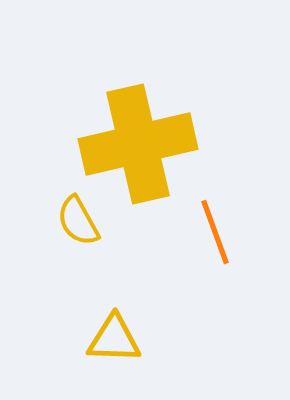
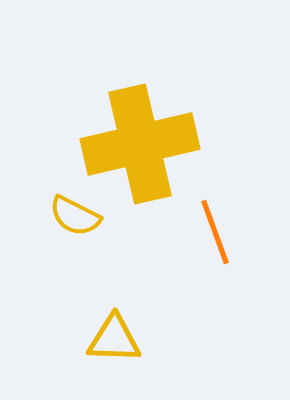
yellow cross: moved 2 px right
yellow semicircle: moved 3 px left, 5 px up; rotated 34 degrees counterclockwise
